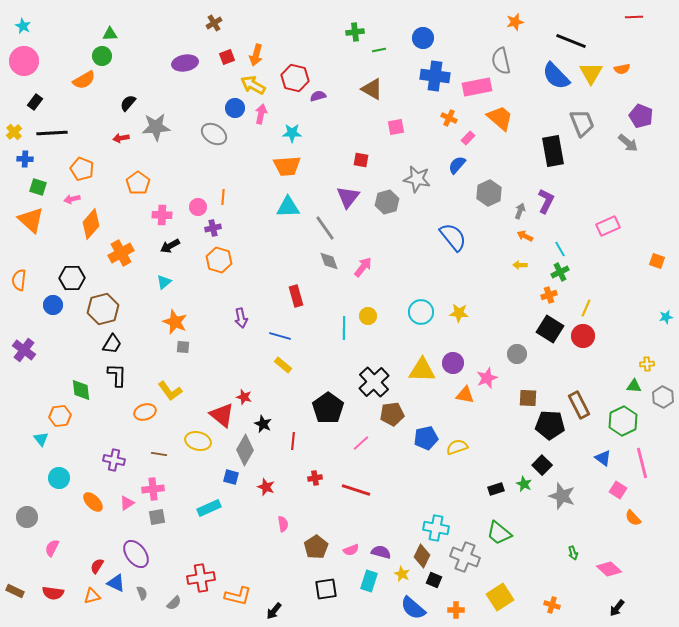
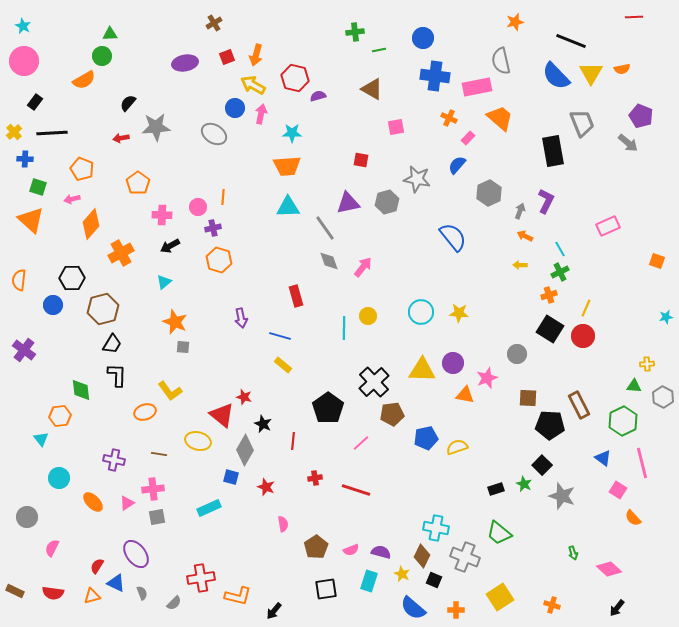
purple triangle at (348, 197): moved 6 px down; rotated 40 degrees clockwise
